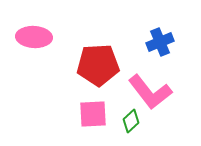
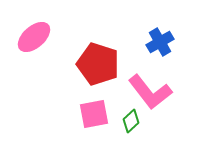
pink ellipse: rotated 44 degrees counterclockwise
blue cross: rotated 8 degrees counterclockwise
red pentagon: moved 1 px up; rotated 21 degrees clockwise
pink square: moved 1 px right; rotated 8 degrees counterclockwise
